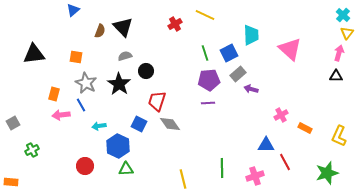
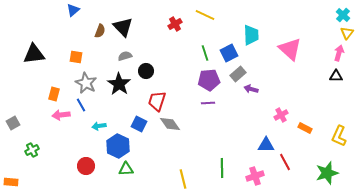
red circle at (85, 166): moved 1 px right
